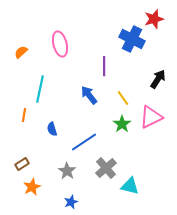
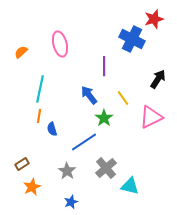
orange line: moved 15 px right, 1 px down
green star: moved 18 px left, 6 px up
